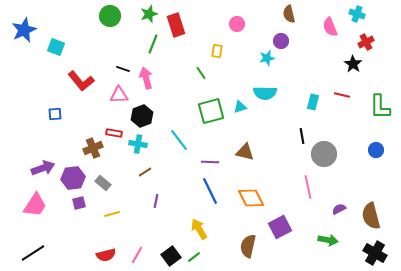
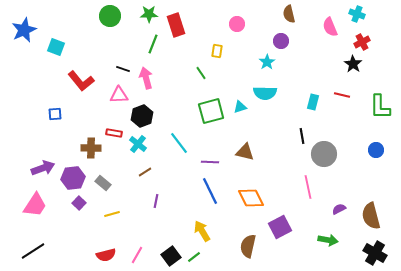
green star at (149, 14): rotated 18 degrees clockwise
red cross at (366, 42): moved 4 px left
cyan star at (267, 58): moved 4 px down; rotated 21 degrees counterclockwise
cyan line at (179, 140): moved 3 px down
cyan cross at (138, 144): rotated 30 degrees clockwise
brown cross at (93, 148): moved 2 px left; rotated 24 degrees clockwise
purple square at (79, 203): rotated 32 degrees counterclockwise
yellow arrow at (199, 229): moved 3 px right, 2 px down
black line at (33, 253): moved 2 px up
